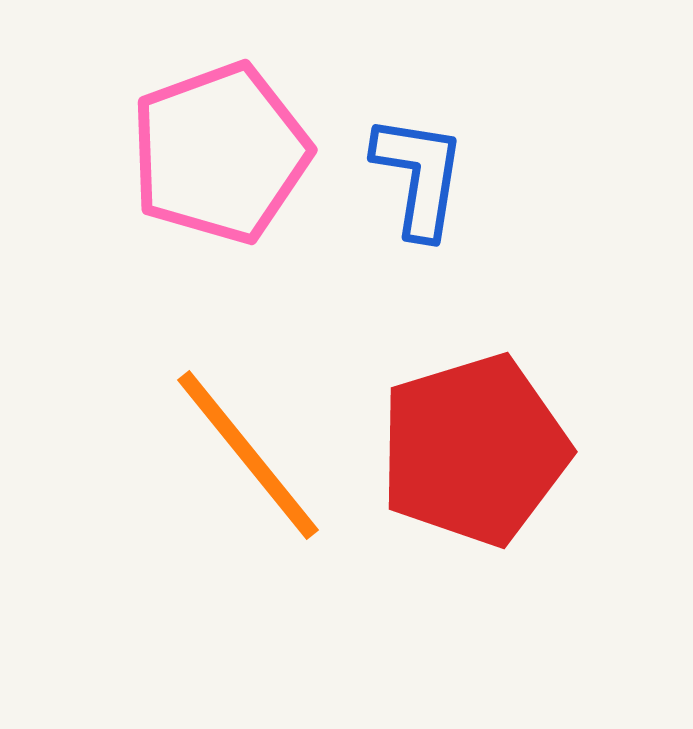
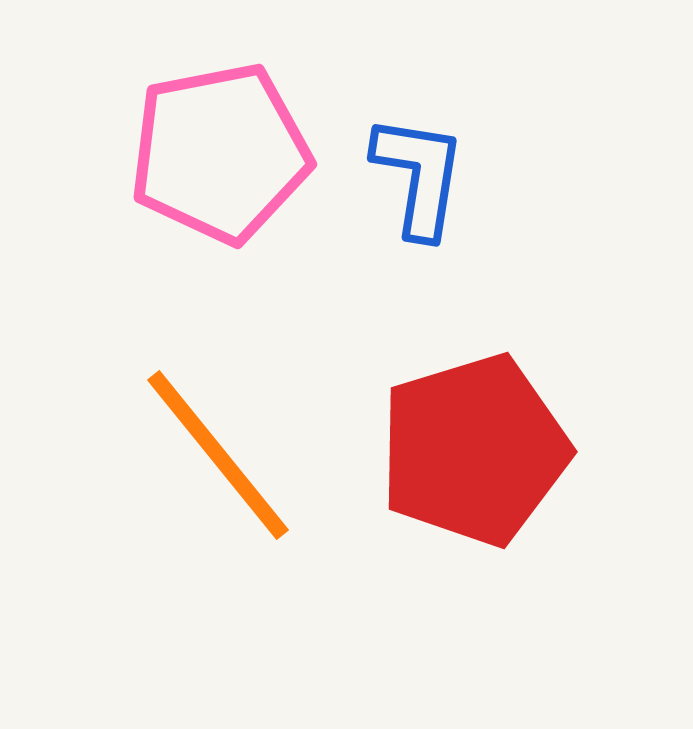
pink pentagon: rotated 9 degrees clockwise
orange line: moved 30 px left
